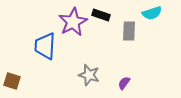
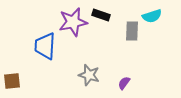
cyan semicircle: moved 3 px down
purple star: rotated 16 degrees clockwise
gray rectangle: moved 3 px right
brown square: rotated 24 degrees counterclockwise
